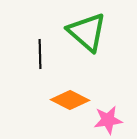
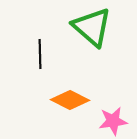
green triangle: moved 5 px right, 5 px up
pink star: moved 5 px right, 1 px down
